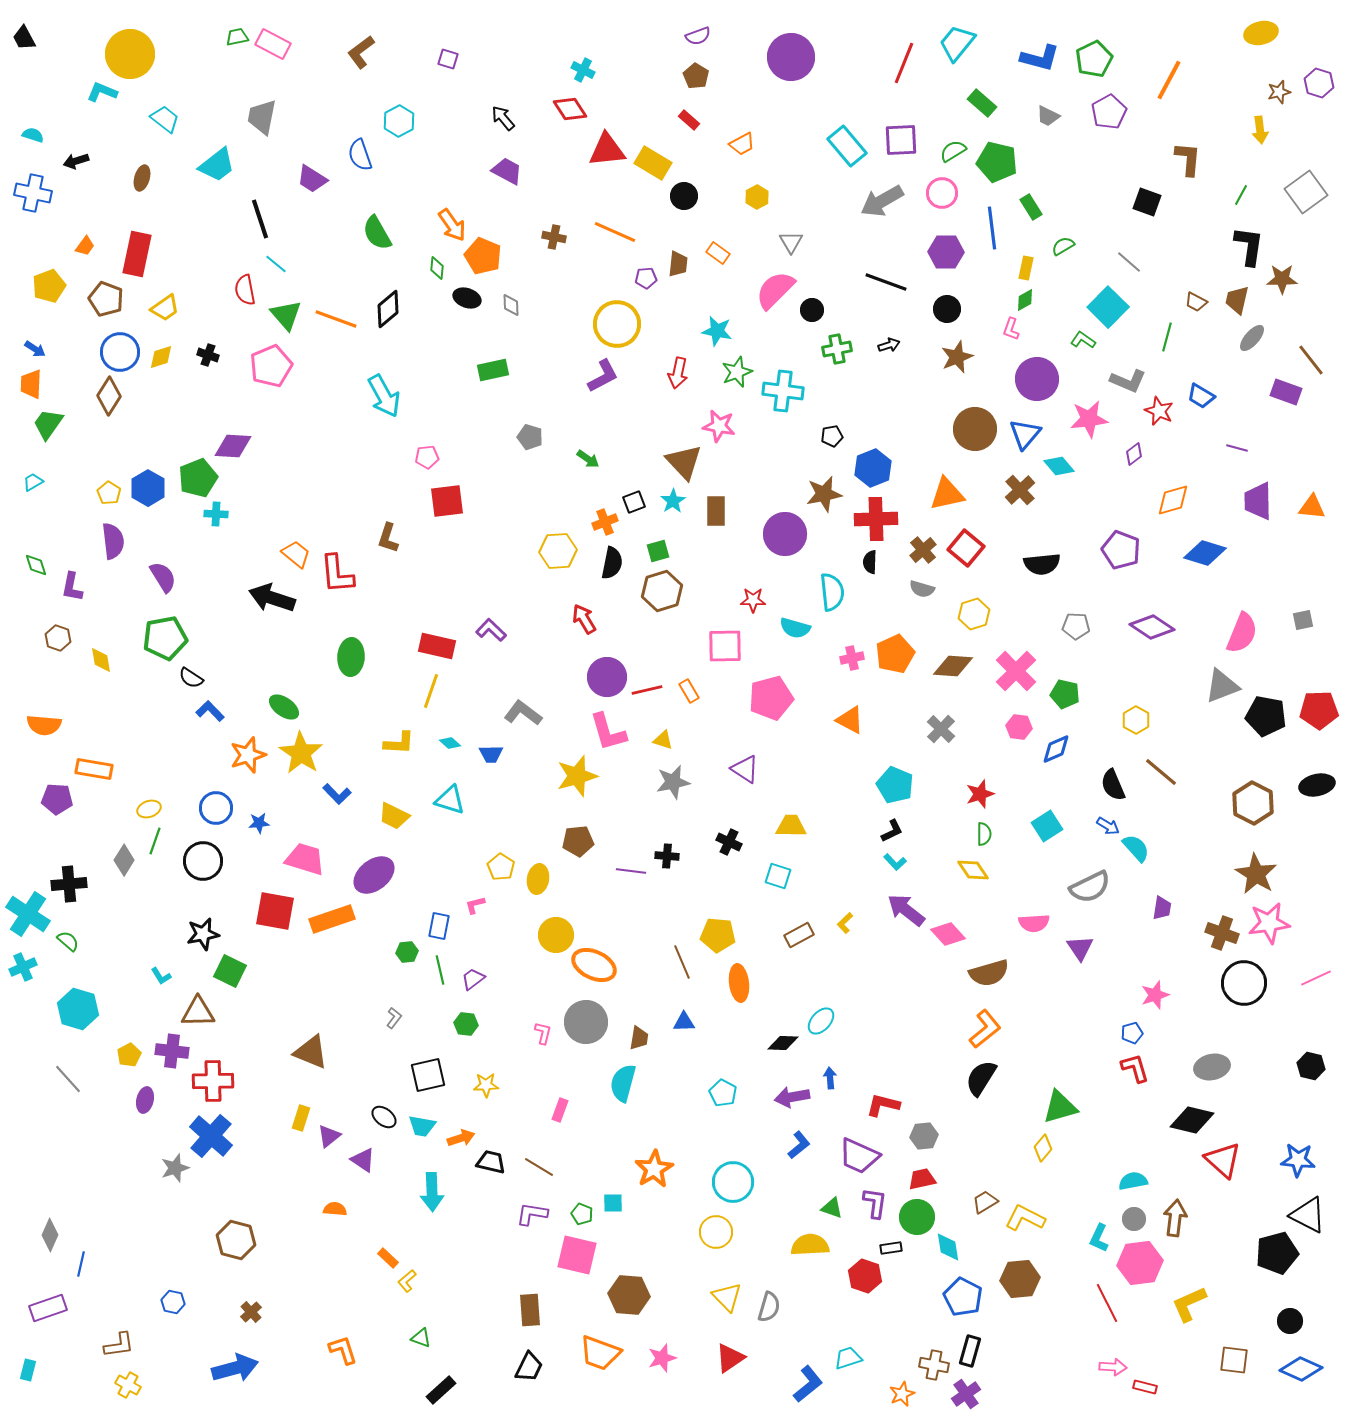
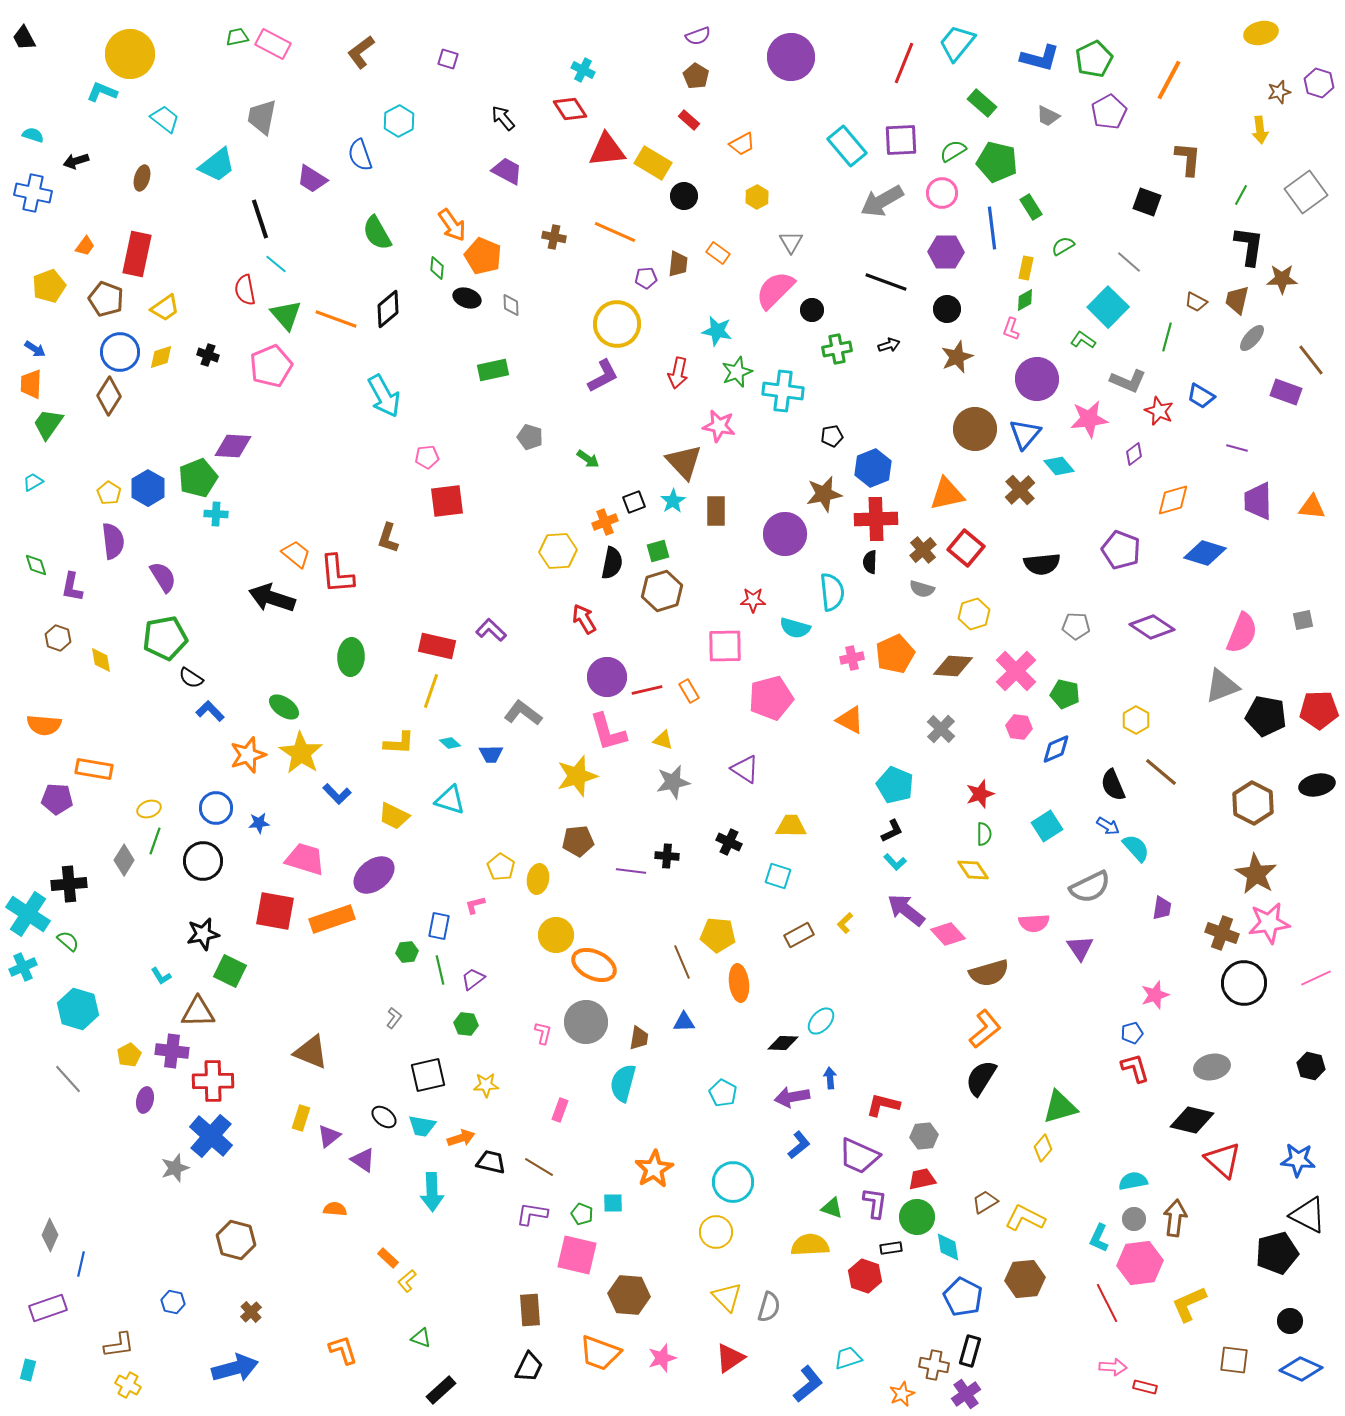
brown hexagon at (1020, 1279): moved 5 px right
